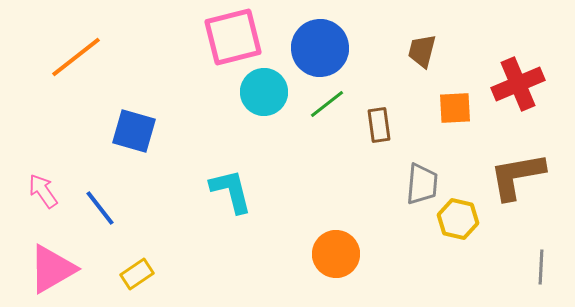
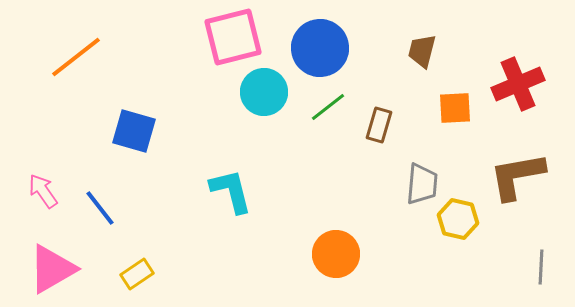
green line: moved 1 px right, 3 px down
brown rectangle: rotated 24 degrees clockwise
